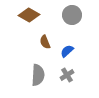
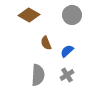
brown semicircle: moved 1 px right, 1 px down
